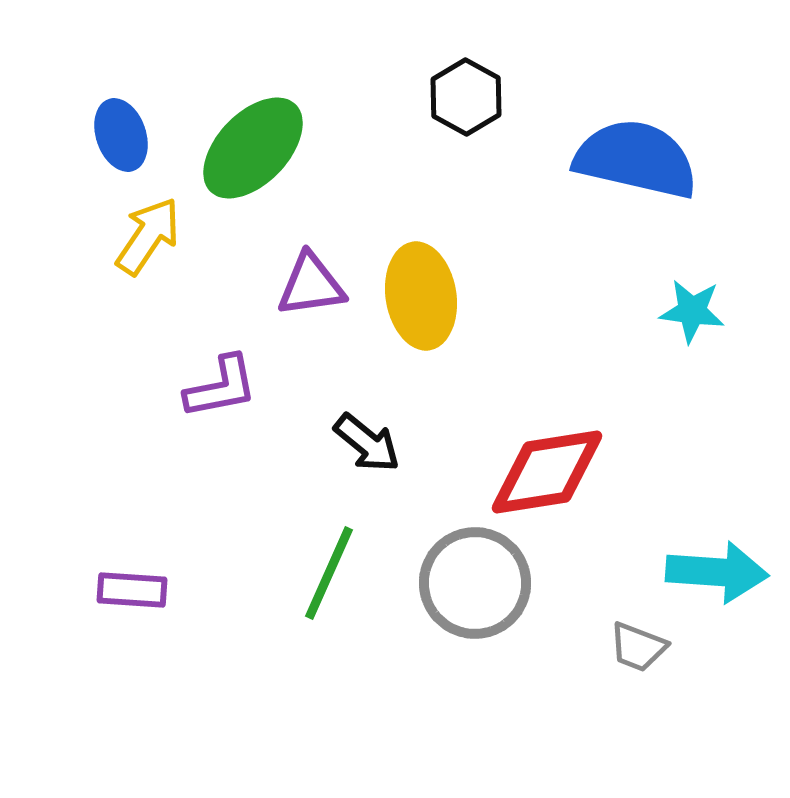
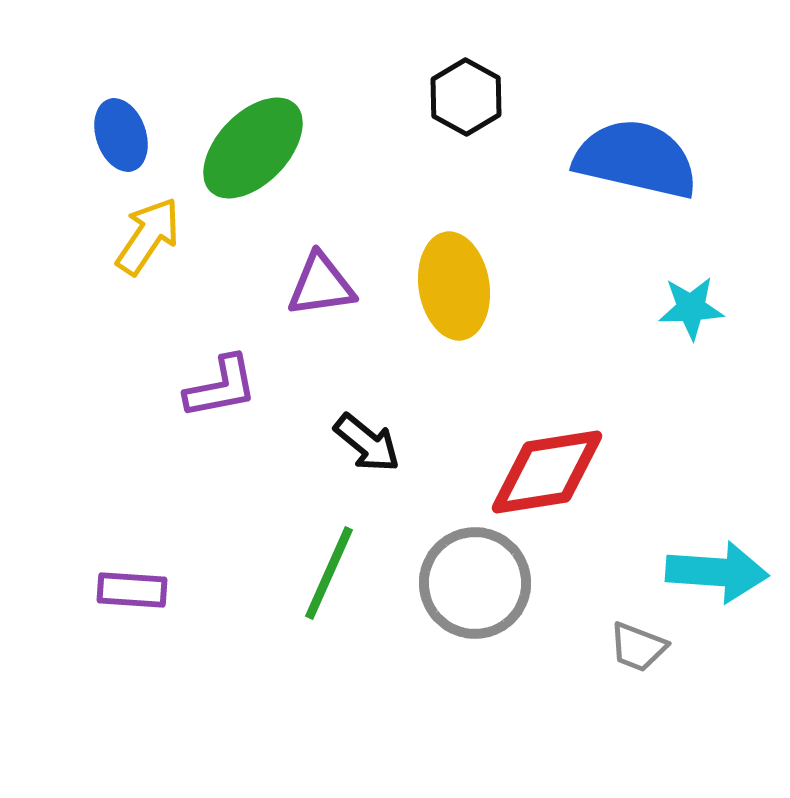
purple triangle: moved 10 px right
yellow ellipse: moved 33 px right, 10 px up
cyan star: moved 1 px left, 3 px up; rotated 10 degrees counterclockwise
